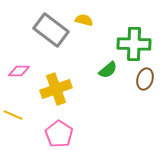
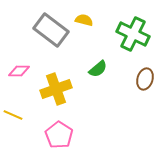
green cross: moved 1 px left, 10 px up; rotated 24 degrees clockwise
green semicircle: moved 10 px left, 1 px up
pink pentagon: moved 1 px down
